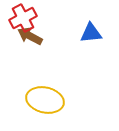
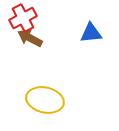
brown arrow: moved 2 px down
